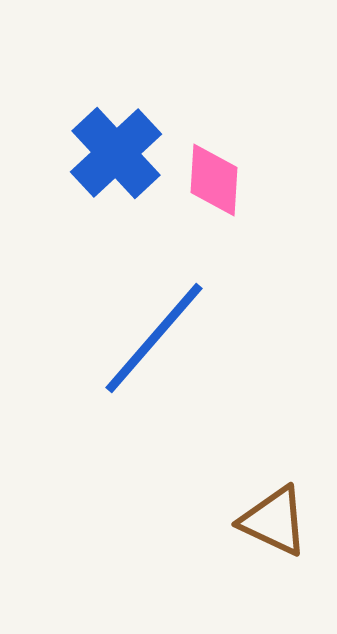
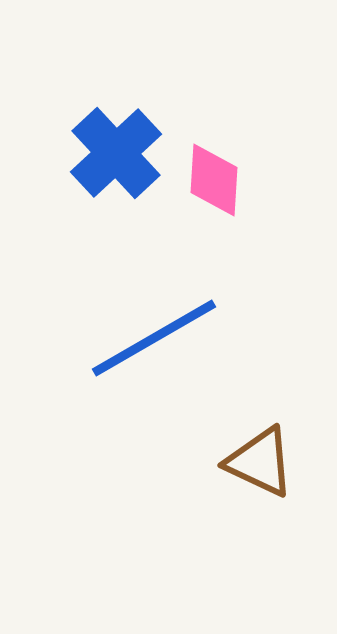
blue line: rotated 19 degrees clockwise
brown triangle: moved 14 px left, 59 px up
